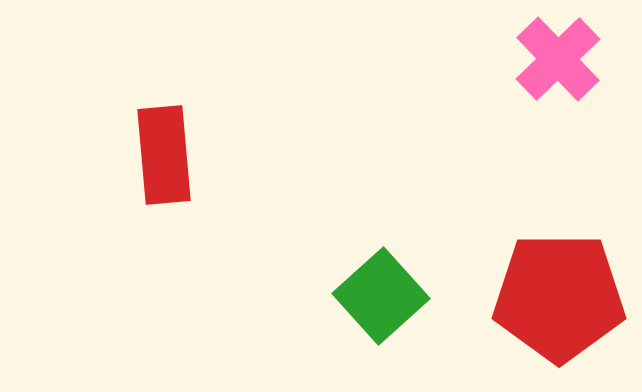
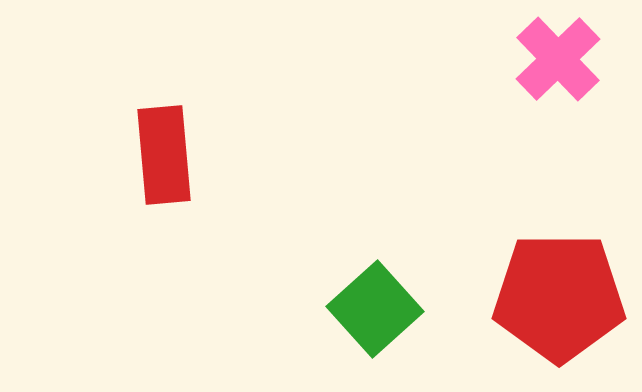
green square: moved 6 px left, 13 px down
